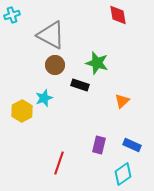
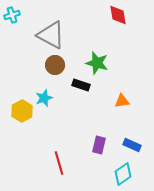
black rectangle: moved 1 px right
orange triangle: rotated 35 degrees clockwise
red line: rotated 35 degrees counterclockwise
